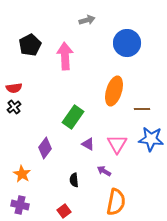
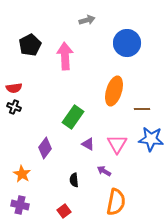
black cross: rotated 32 degrees counterclockwise
